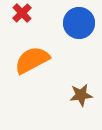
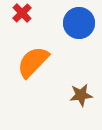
orange semicircle: moved 1 px right, 2 px down; rotated 18 degrees counterclockwise
